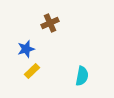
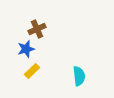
brown cross: moved 13 px left, 6 px down
cyan semicircle: moved 3 px left; rotated 18 degrees counterclockwise
